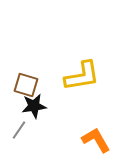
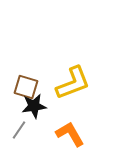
yellow L-shape: moved 9 px left, 7 px down; rotated 12 degrees counterclockwise
brown square: moved 2 px down
orange L-shape: moved 26 px left, 6 px up
